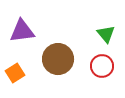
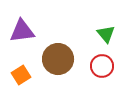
orange square: moved 6 px right, 2 px down
